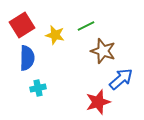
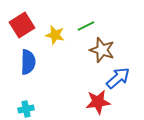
brown star: moved 1 px left, 1 px up
blue semicircle: moved 1 px right, 4 px down
blue arrow: moved 3 px left, 1 px up
cyan cross: moved 12 px left, 21 px down
red star: rotated 10 degrees clockwise
